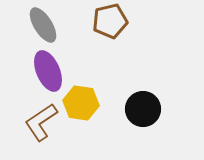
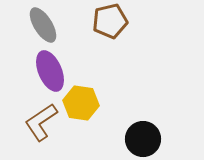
purple ellipse: moved 2 px right
black circle: moved 30 px down
